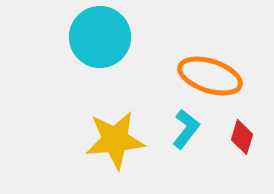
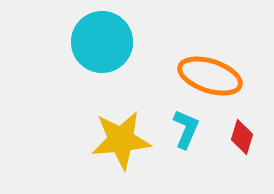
cyan circle: moved 2 px right, 5 px down
cyan L-shape: rotated 15 degrees counterclockwise
yellow star: moved 6 px right
